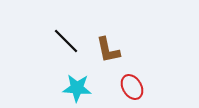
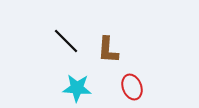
brown L-shape: rotated 16 degrees clockwise
red ellipse: rotated 10 degrees clockwise
